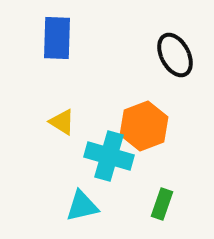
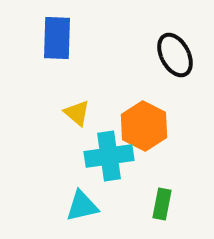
yellow triangle: moved 15 px right, 9 px up; rotated 8 degrees clockwise
orange hexagon: rotated 12 degrees counterclockwise
cyan cross: rotated 24 degrees counterclockwise
green rectangle: rotated 8 degrees counterclockwise
